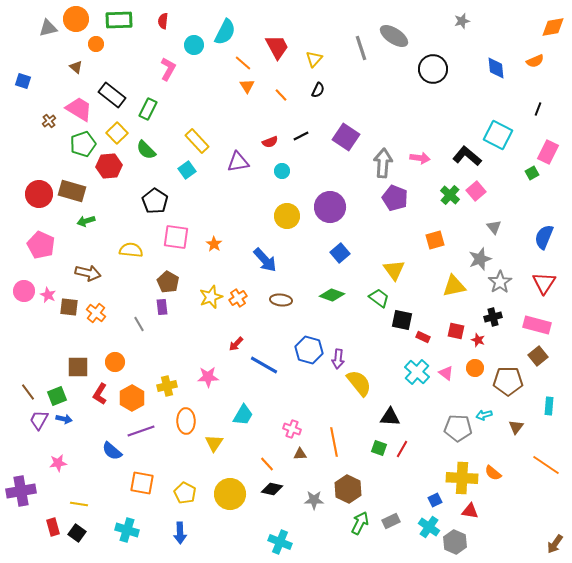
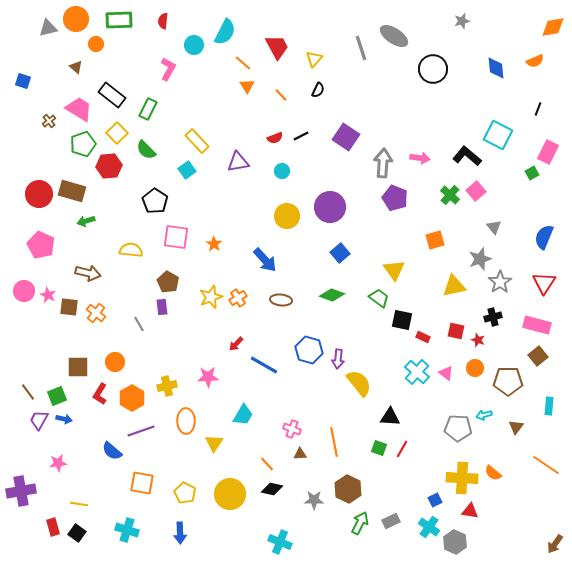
red semicircle at (270, 142): moved 5 px right, 4 px up
